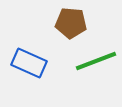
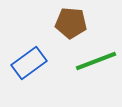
blue rectangle: rotated 60 degrees counterclockwise
